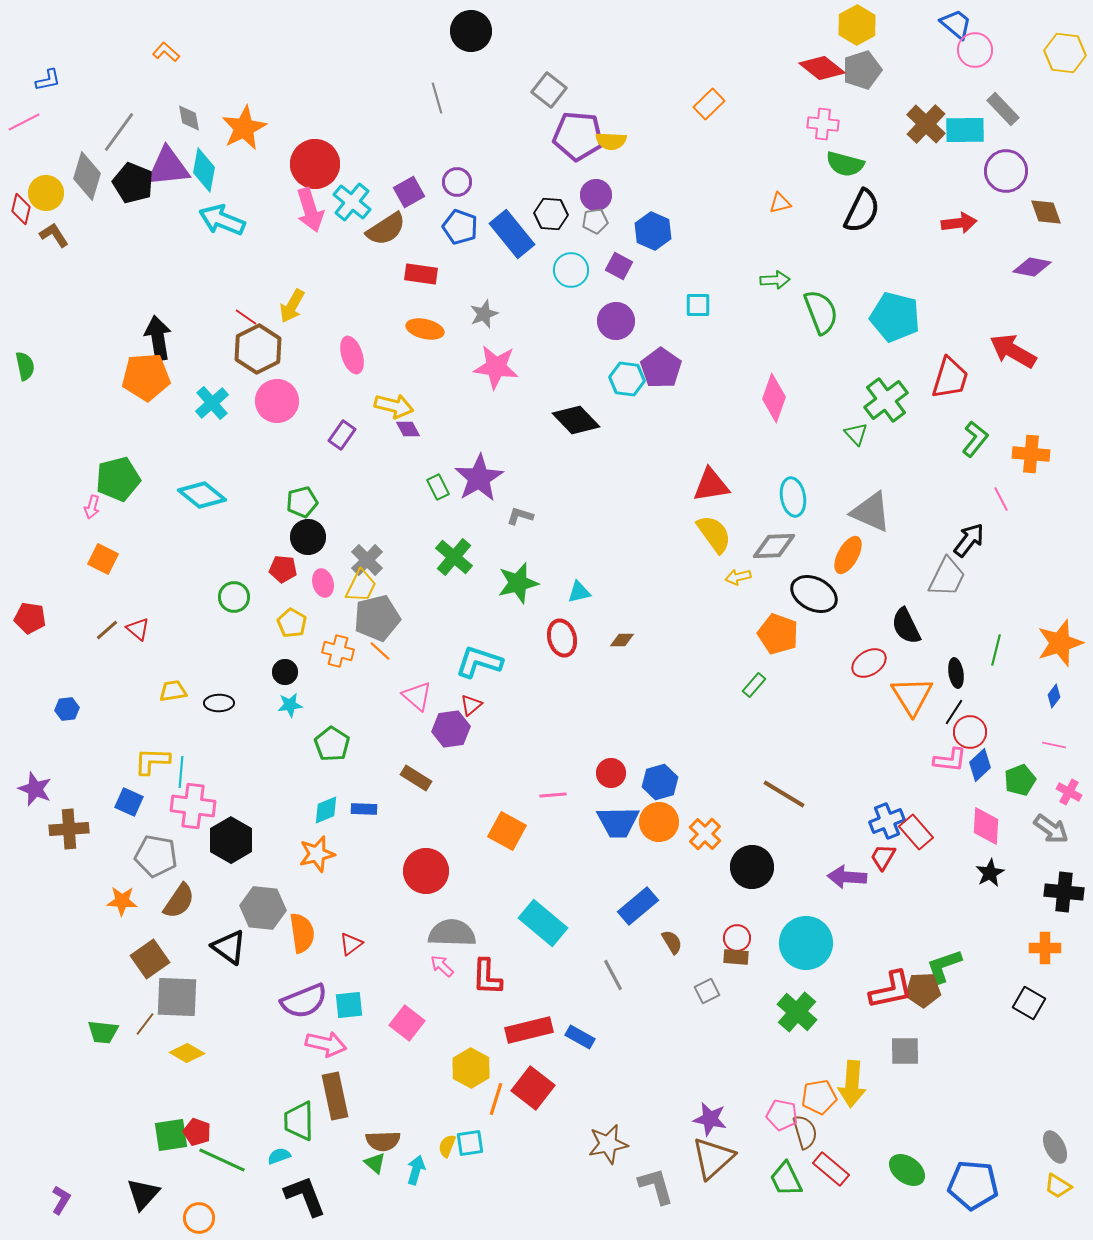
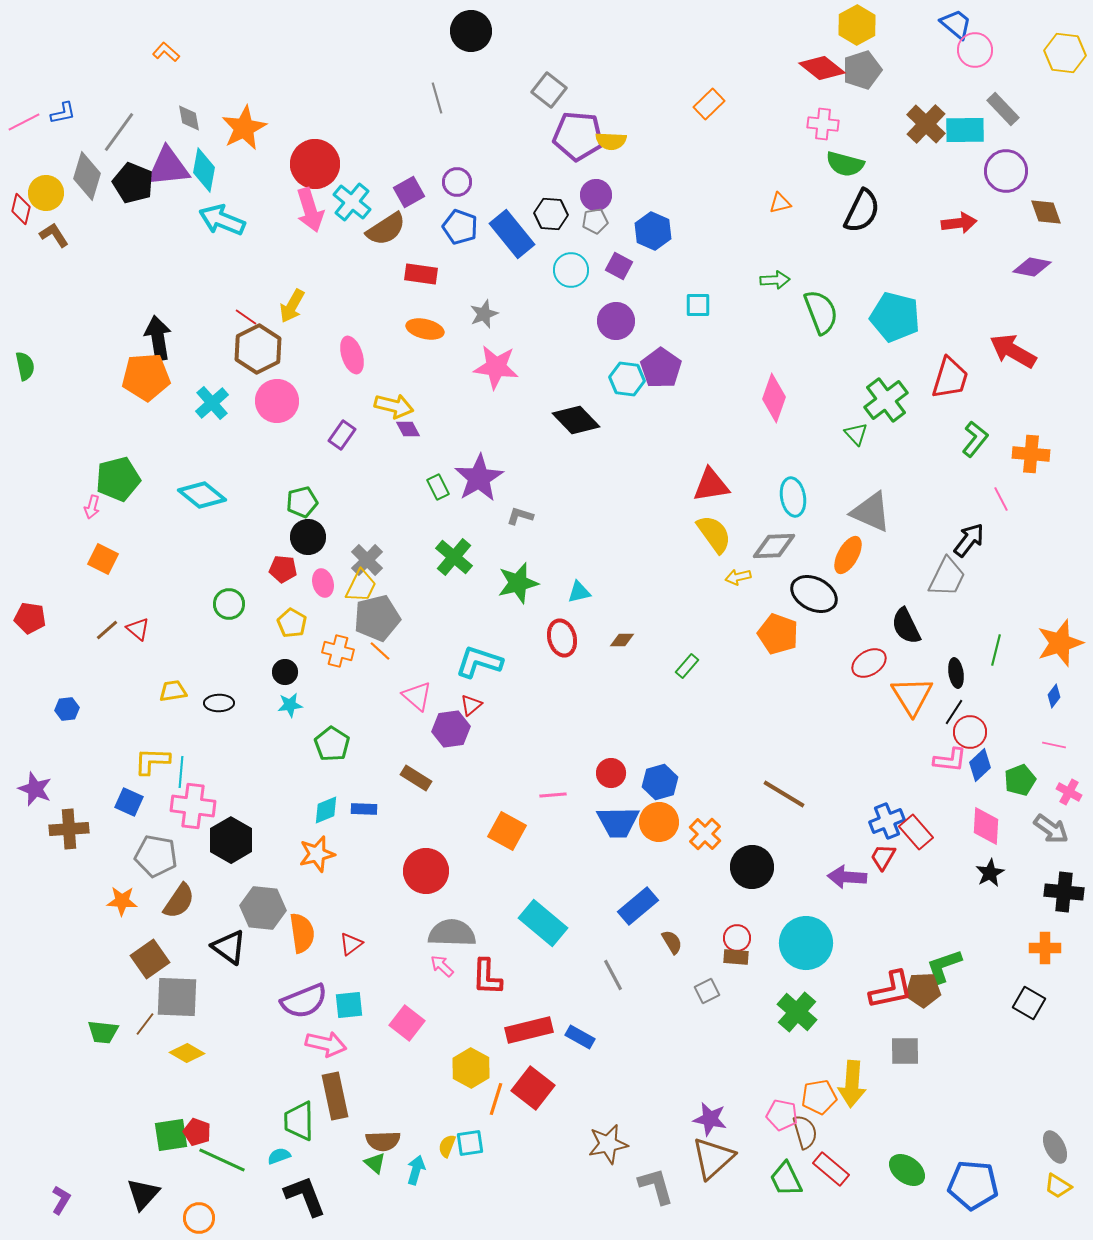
blue L-shape at (48, 80): moved 15 px right, 33 px down
green circle at (234, 597): moved 5 px left, 7 px down
green rectangle at (754, 685): moved 67 px left, 19 px up
